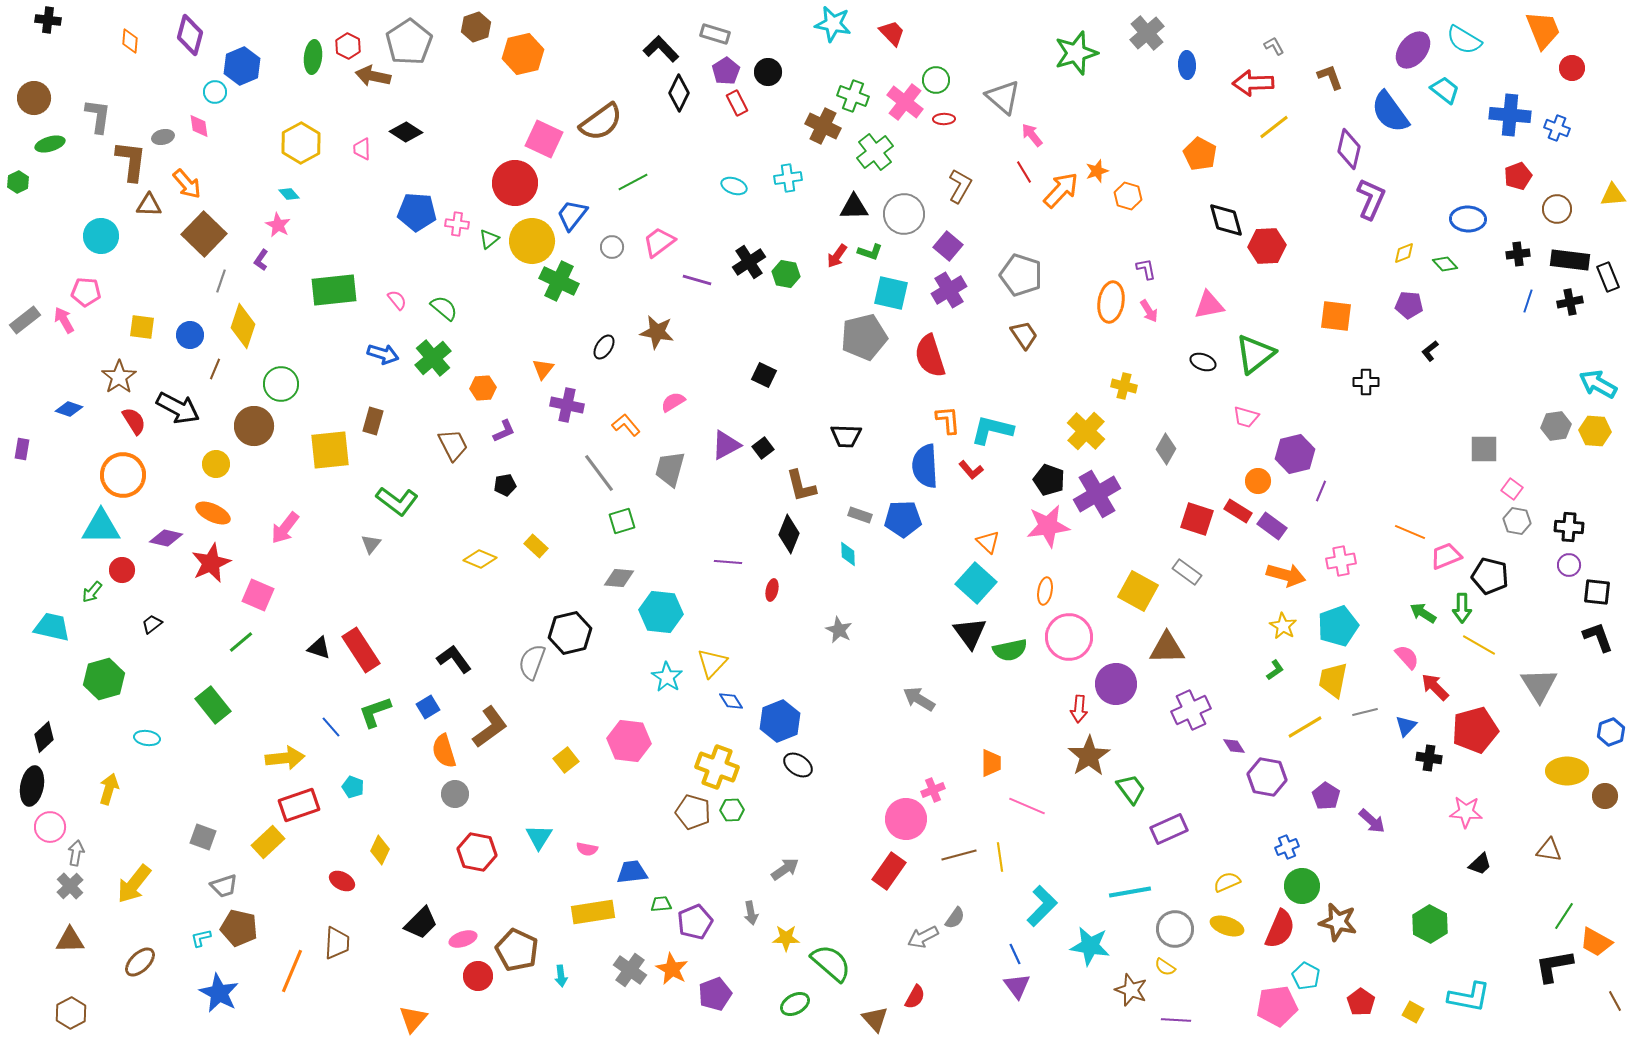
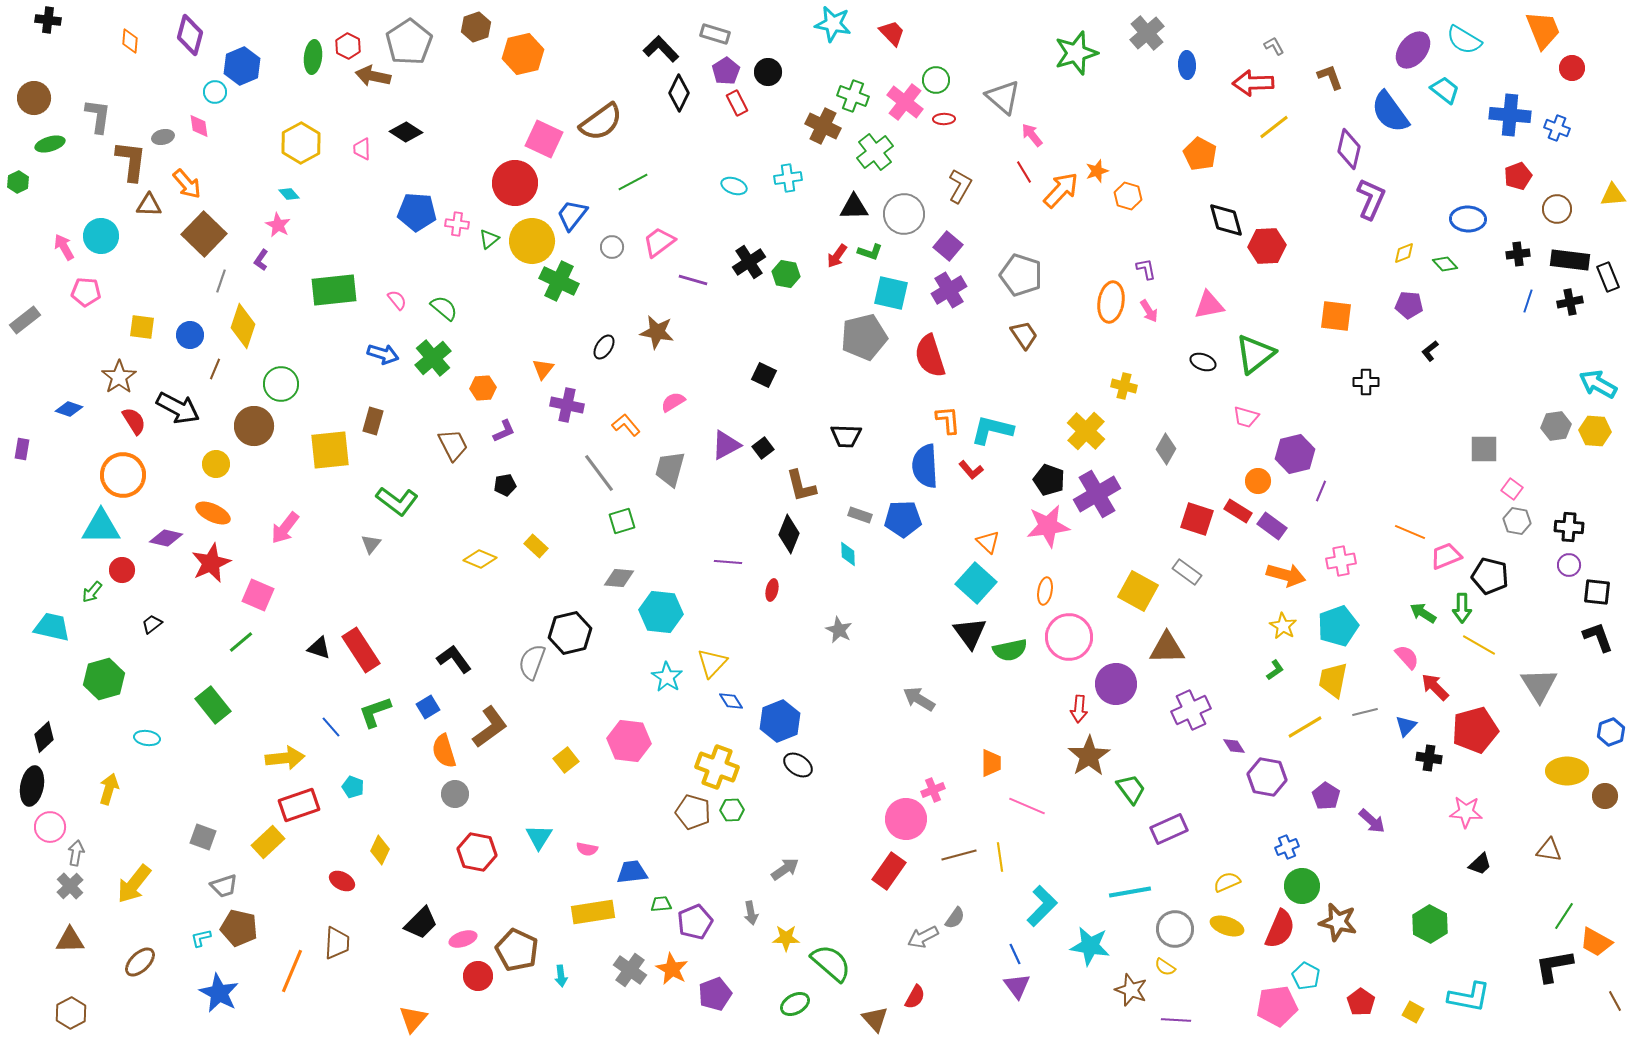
purple line at (697, 280): moved 4 px left
pink arrow at (64, 320): moved 73 px up
